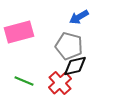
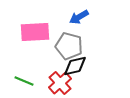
pink rectangle: moved 16 px right; rotated 12 degrees clockwise
